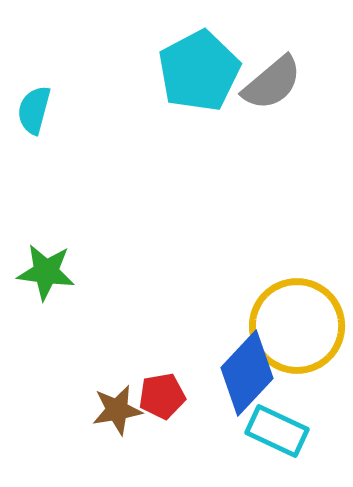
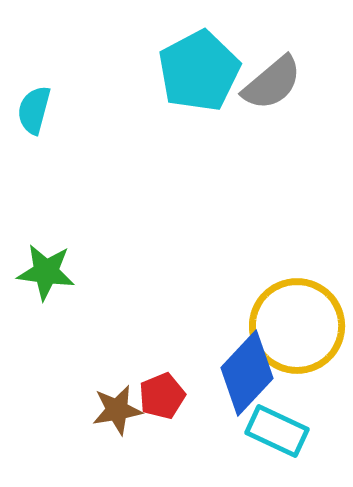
red pentagon: rotated 12 degrees counterclockwise
